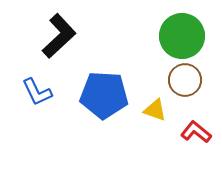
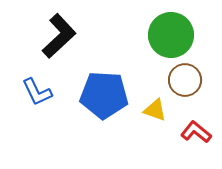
green circle: moved 11 px left, 1 px up
